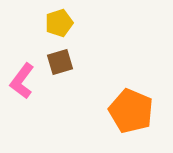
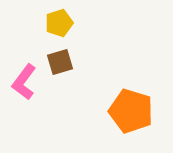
pink L-shape: moved 2 px right, 1 px down
orange pentagon: rotated 6 degrees counterclockwise
